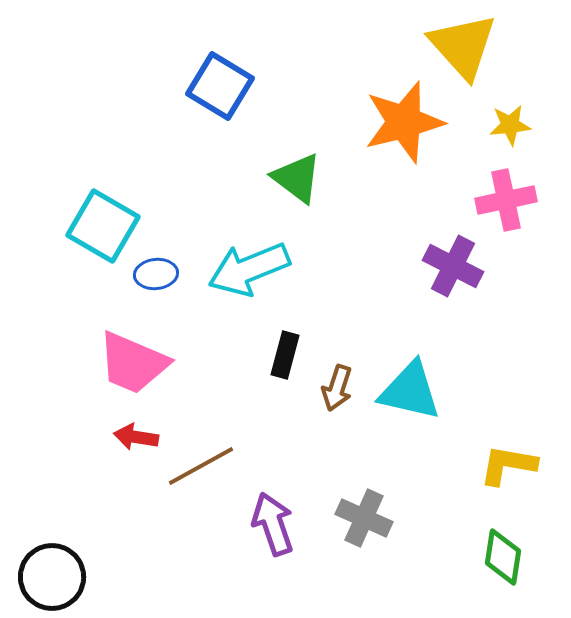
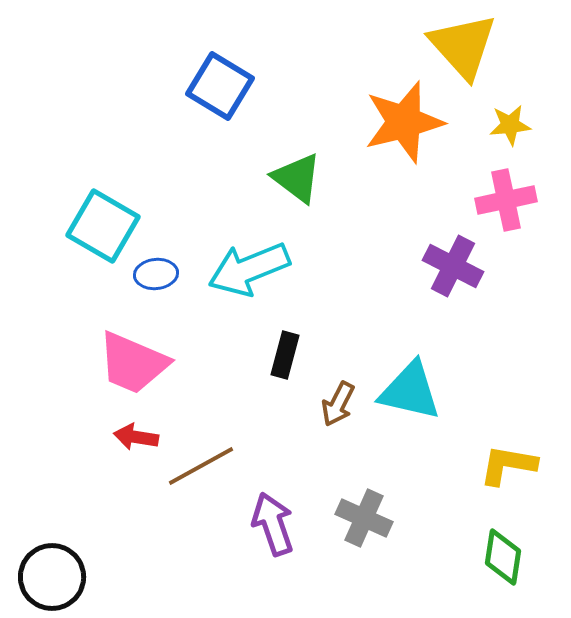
brown arrow: moved 1 px right, 16 px down; rotated 9 degrees clockwise
